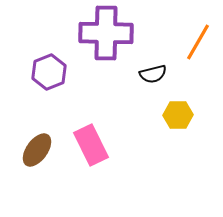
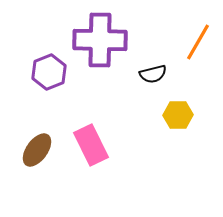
purple cross: moved 6 px left, 7 px down
